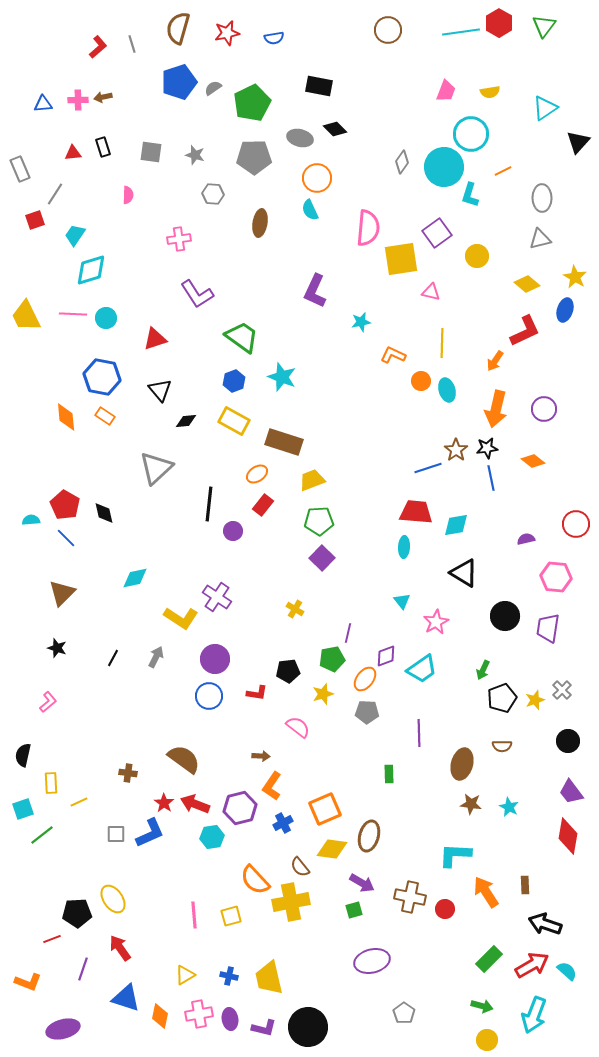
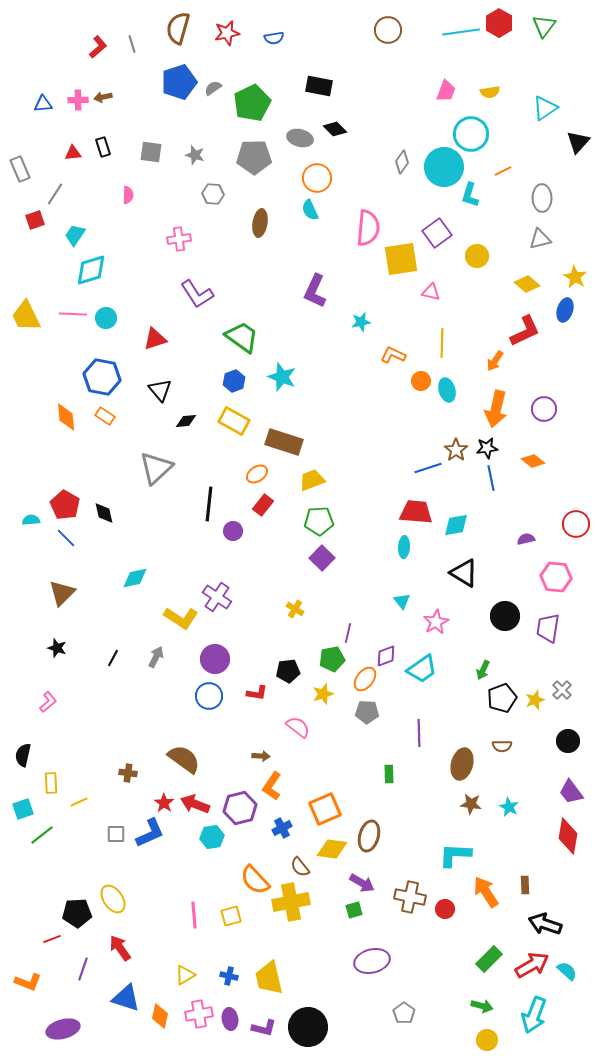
blue cross at (283, 823): moved 1 px left, 5 px down
